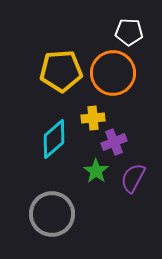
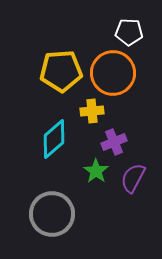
yellow cross: moved 1 px left, 7 px up
